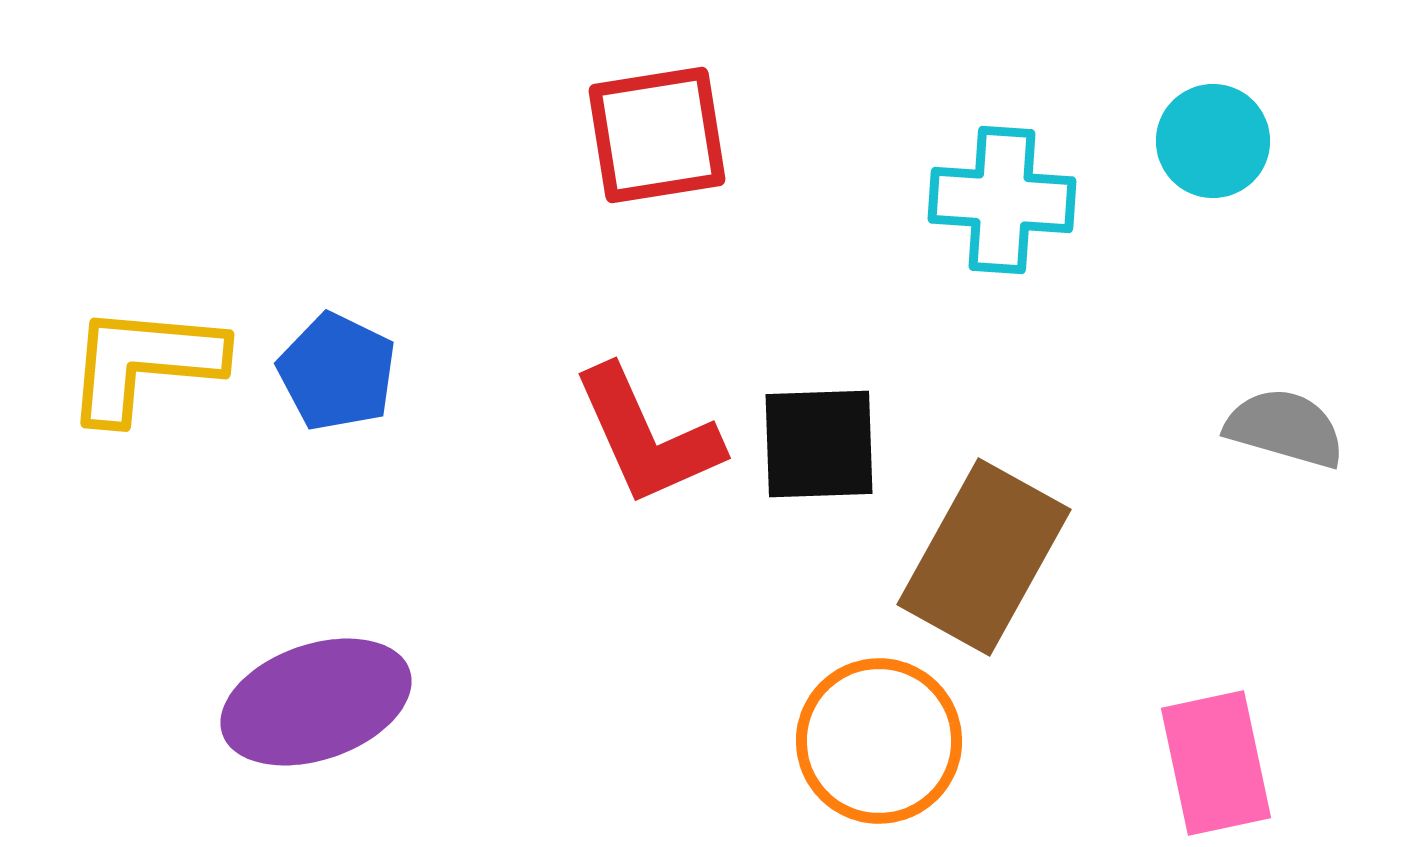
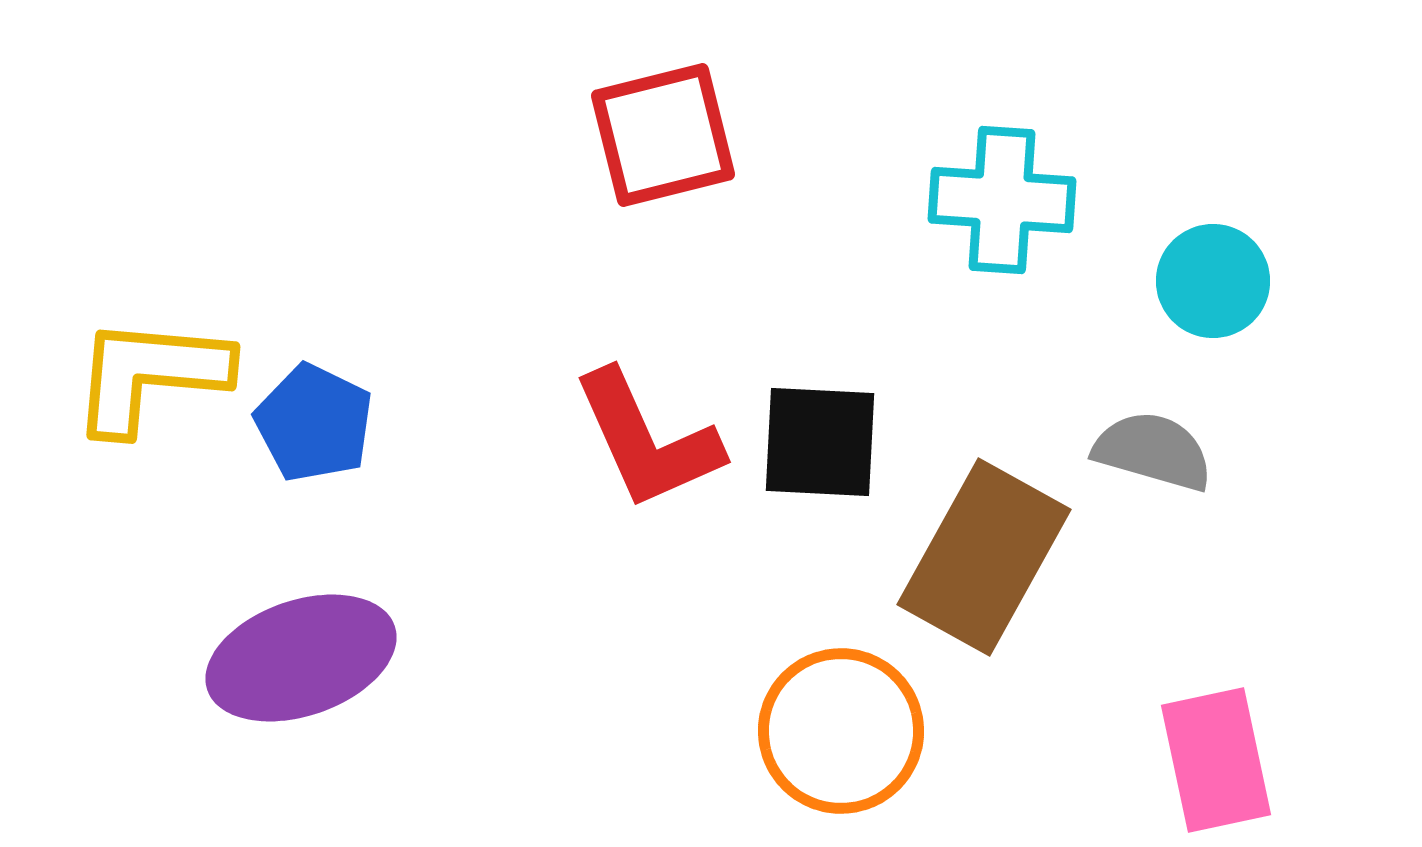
red square: moved 6 px right; rotated 5 degrees counterclockwise
cyan circle: moved 140 px down
yellow L-shape: moved 6 px right, 12 px down
blue pentagon: moved 23 px left, 51 px down
gray semicircle: moved 132 px left, 23 px down
red L-shape: moved 4 px down
black square: moved 1 px right, 2 px up; rotated 5 degrees clockwise
purple ellipse: moved 15 px left, 44 px up
orange circle: moved 38 px left, 10 px up
pink rectangle: moved 3 px up
